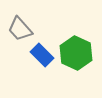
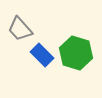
green hexagon: rotated 8 degrees counterclockwise
